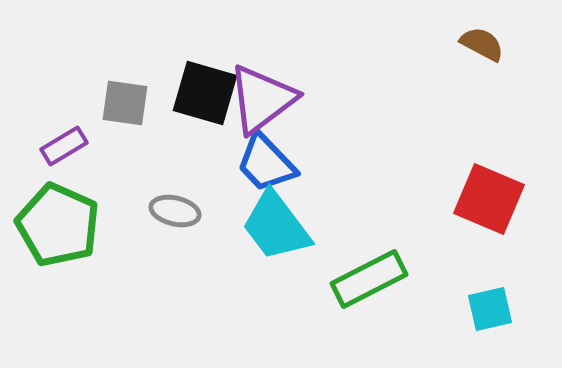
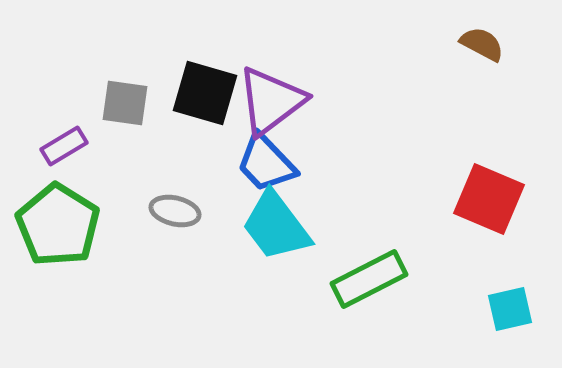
purple triangle: moved 9 px right, 2 px down
green pentagon: rotated 8 degrees clockwise
cyan square: moved 20 px right
